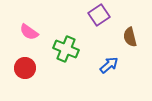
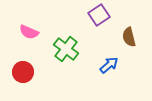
pink semicircle: rotated 12 degrees counterclockwise
brown semicircle: moved 1 px left
green cross: rotated 15 degrees clockwise
red circle: moved 2 px left, 4 px down
